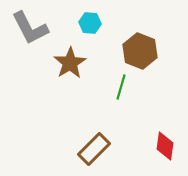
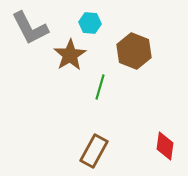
brown hexagon: moved 6 px left
brown star: moved 8 px up
green line: moved 21 px left
brown rectangle: moved 2 px down; rotated 16 degrees counterclockwise
